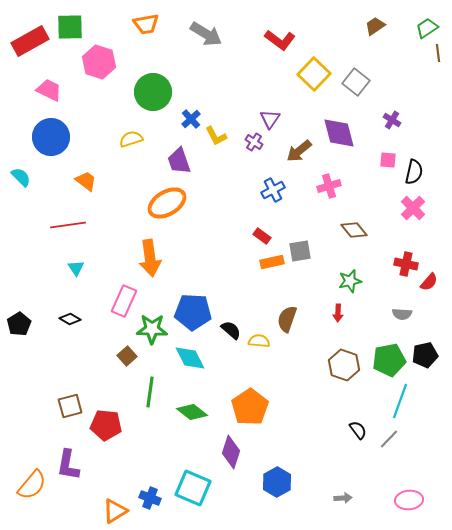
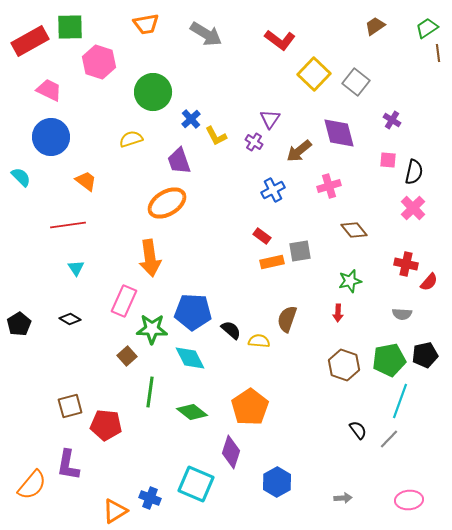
cyan square at (193, 488): moved 3 px right, 4 px up
